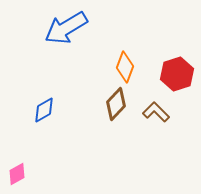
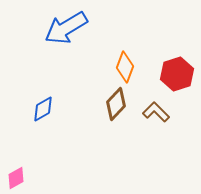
blue diamond: moved 1 px left, 1 px up
pink diamond: moved 1 px left, 4 px down
